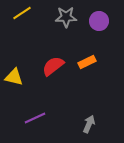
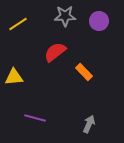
yellow line: moved 4 px left, 11 px down
gray star: moved 1 px left, 1 px up
orange rectangle: moved 3 px left, 10 px down; rotated 72 degrees clockwise
red semicircle: moved 2 px right, 14 px up
yellow triangle: rotated 18 degrees counterclockwise
purple line: rotated 40 degrees clockwise
